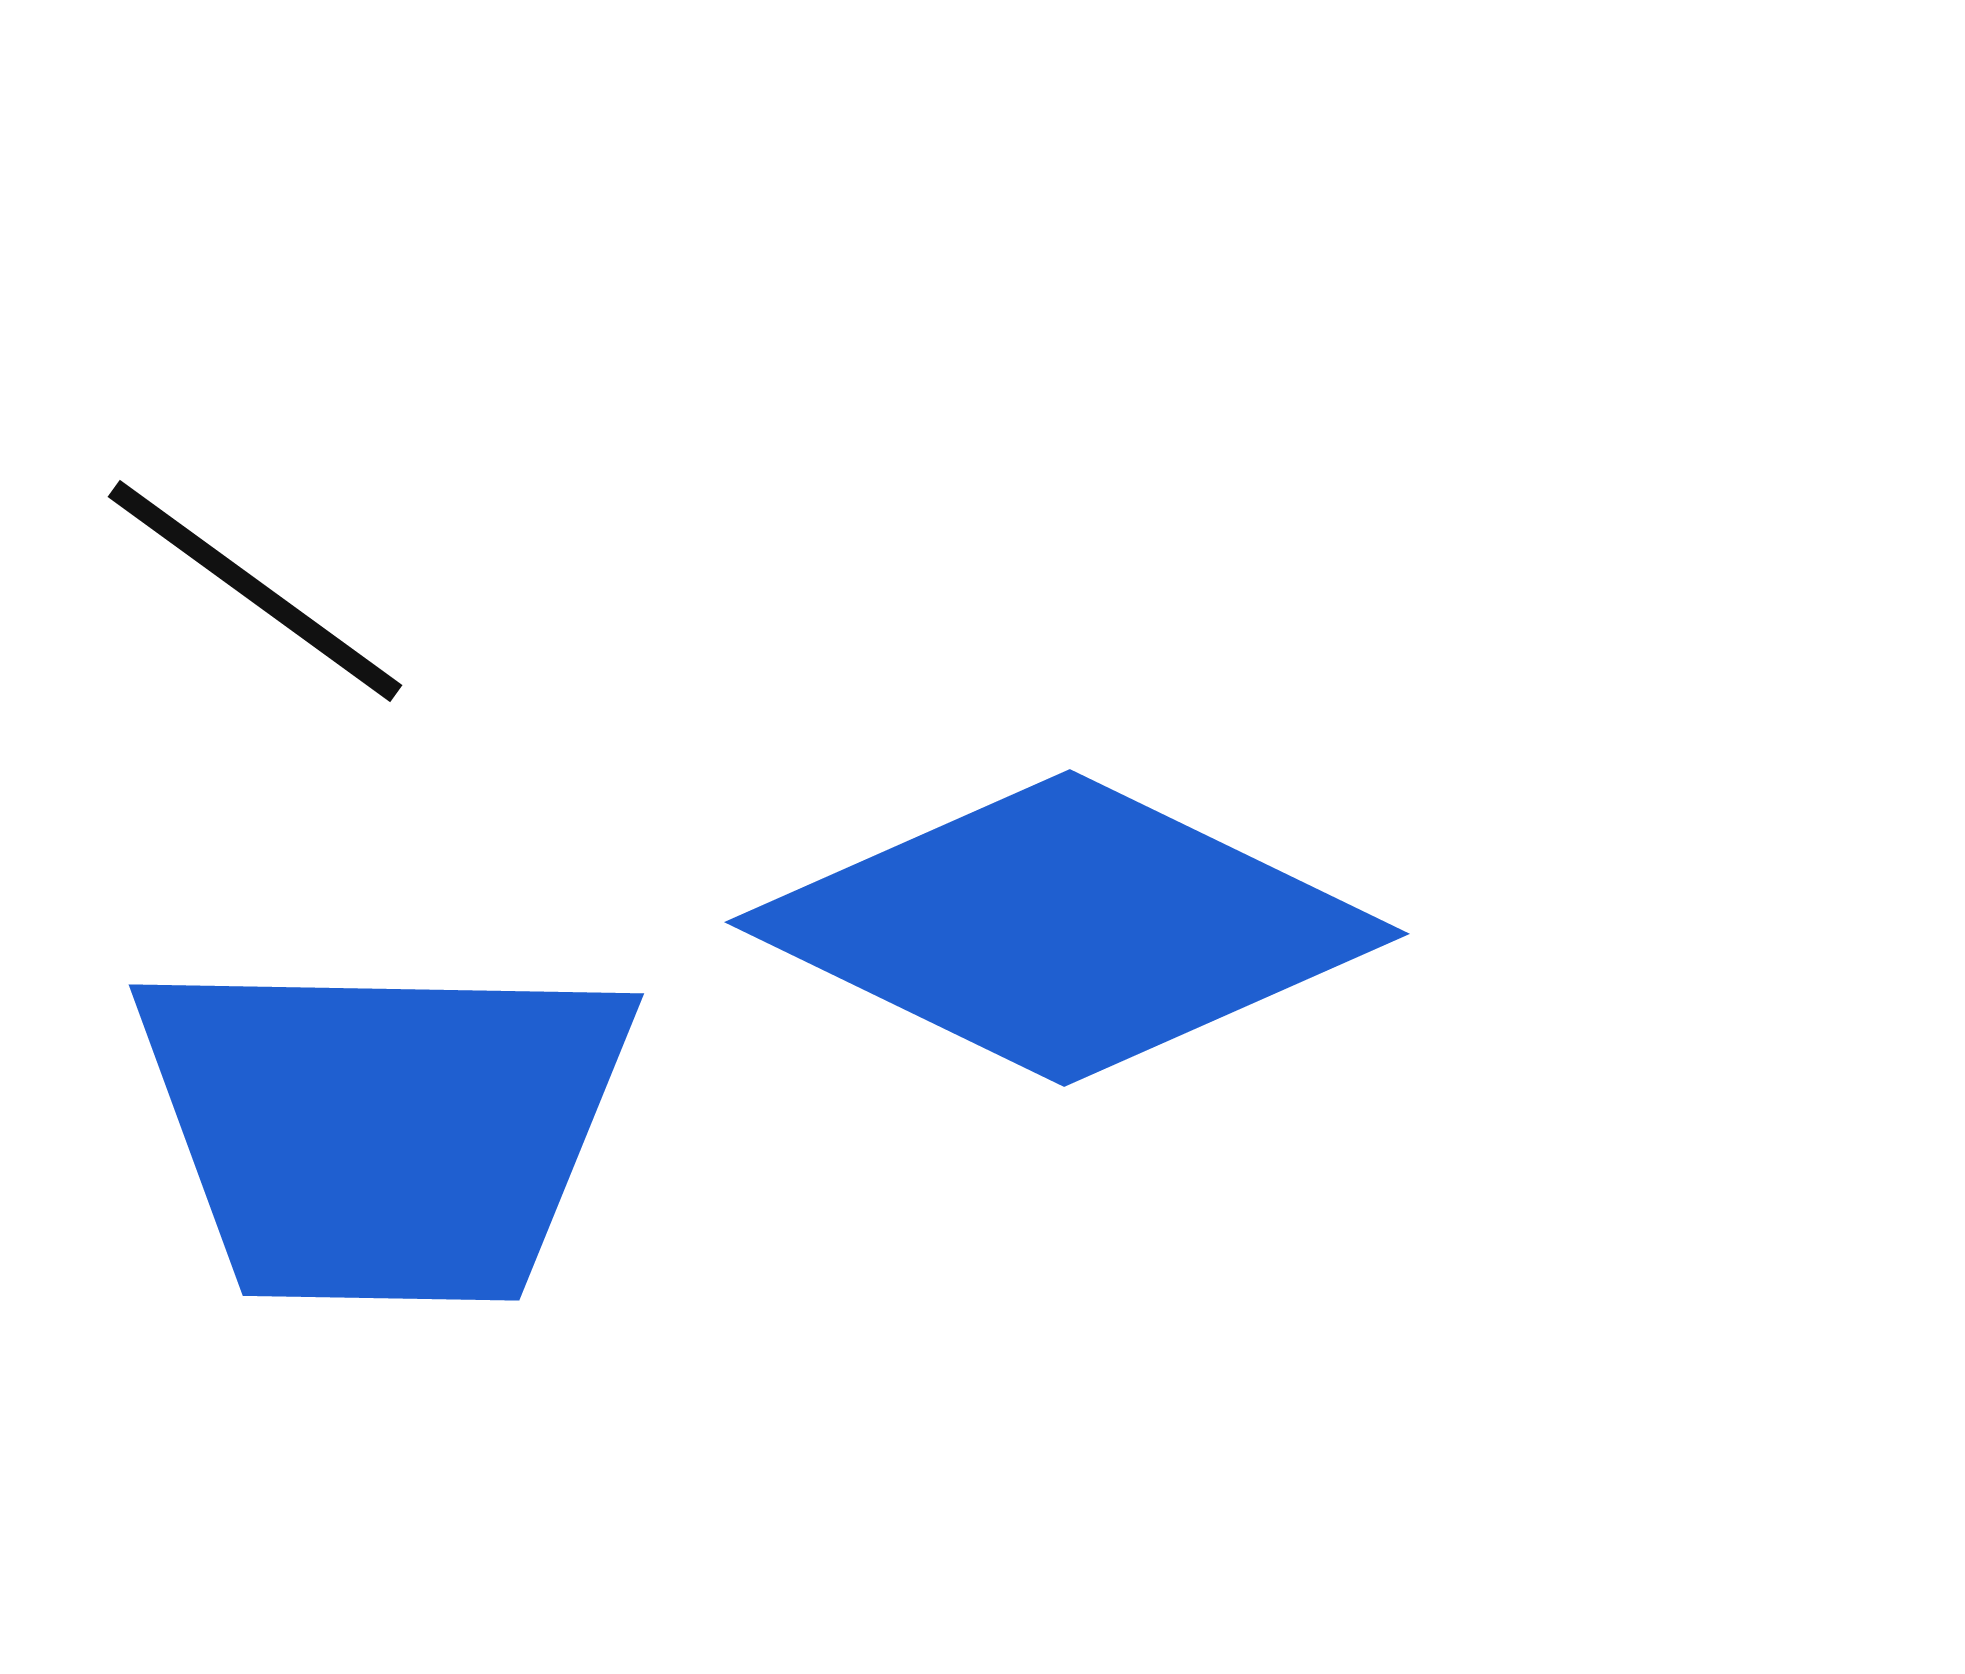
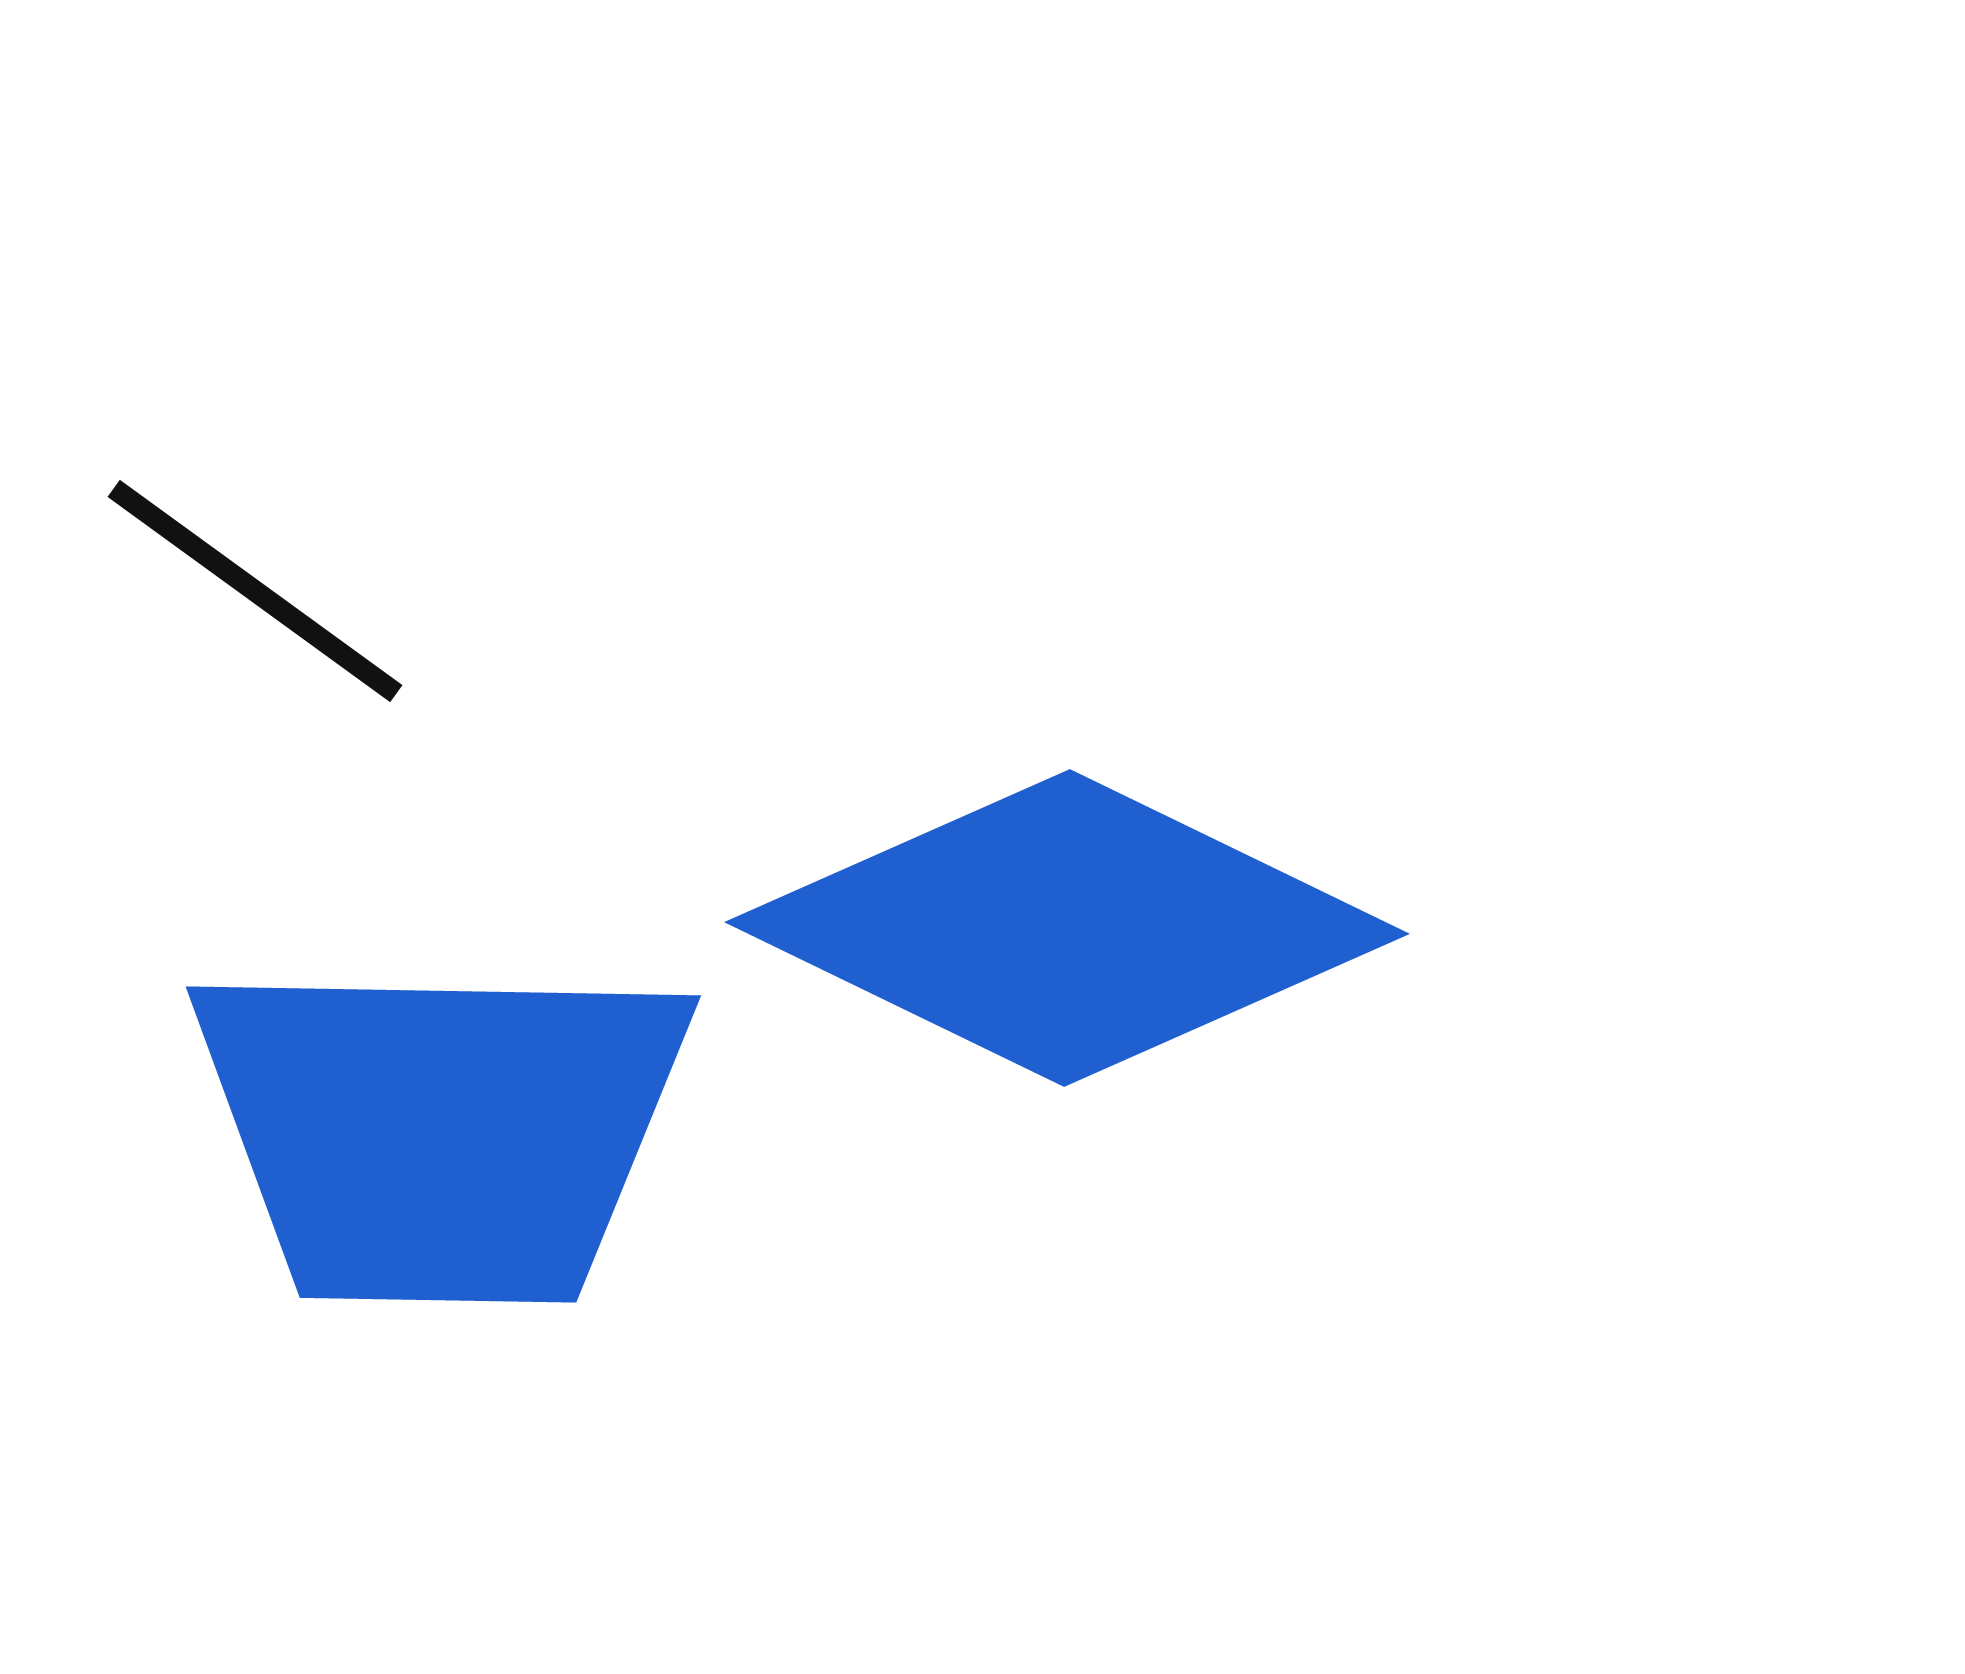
blue trapezoid: moved 57 px right, 2 px down
